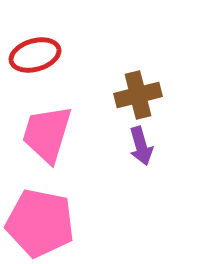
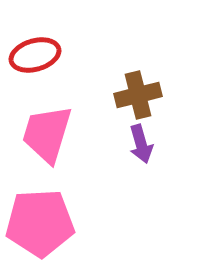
purple arrow: moved 2 px up
pink pentagon: rotated 14 degrees counterclockwise
